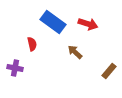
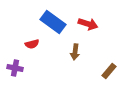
red semicircle: rotated 88 degrees clockwise
brown arrow: rotated 126 degrees counterclockwise
